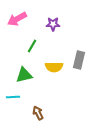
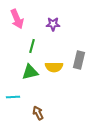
pink arrow: rotated 84 degrees counterclockwise
green line: rotated 16 degrees counterclockwise
green triangle: moved 6 px right, 3 px up
